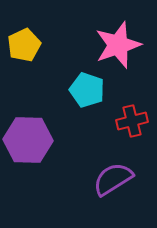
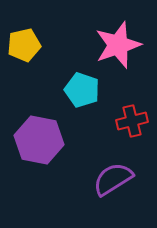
yellow pentagon: rotated 12 degrees clockwise
cyan pentagon: moved 5 px left
purple hexagon: moved 11 px right; rotated 9 degrees clockwise
